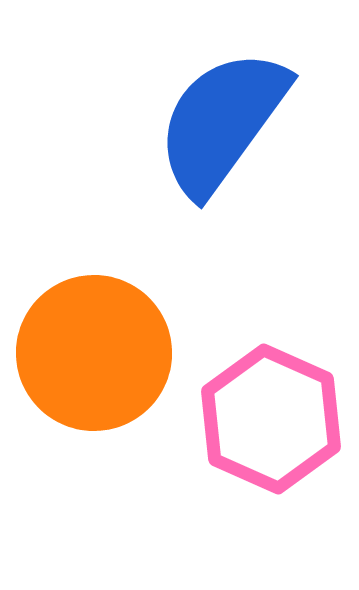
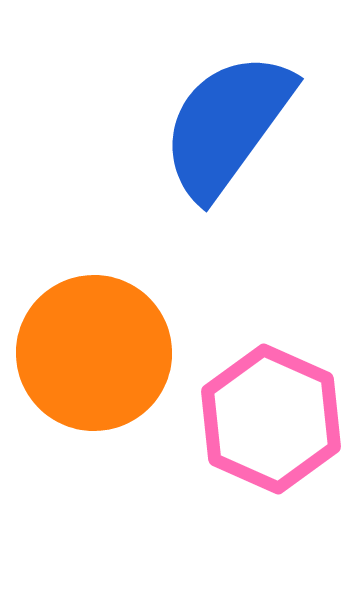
blue semicircle: moved 5 px right, 3 px down
